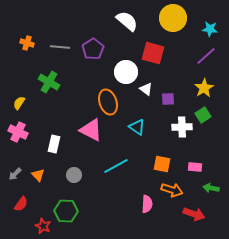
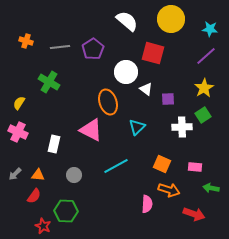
yellow circle: moved 2 px left, 1 px down
orange cross: moved 1 px left, 2 px up
gray line: rotated 12 degrees counterclockwise
cyan triangle: rotated 42 degrees clockwise
orange square: rotated 12 degrees clockwise
orange triangle: rotated 40 degrees counterclockwise
orange arrow: moved 3 px left
red semicircle: moved 13 px right, 8 px up
